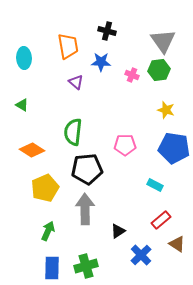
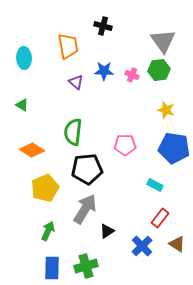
black cross: moved 4 px left, 5 px up
blue star: moved 3 px right, 9 px down
gray arrow: rotated 32 degrees clockwise
red rectangle: moved 1 px left, 2 px up; rotated 12 degrees counterclockwise
black triangle: moved 11 px left
blue cross: moved 1 px right, 9 px up
